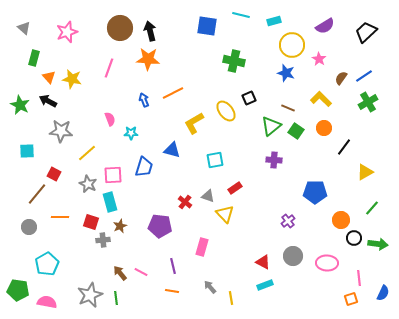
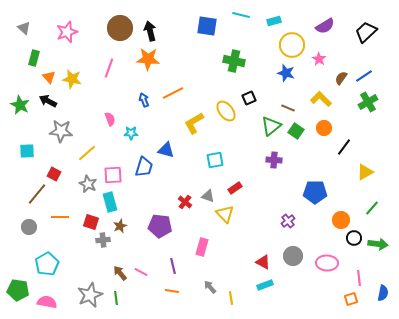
blue triangle at (172, 150): moved 6 px left
blue semicircle at (383, 293): rotated 14 degrees counterclockwise
